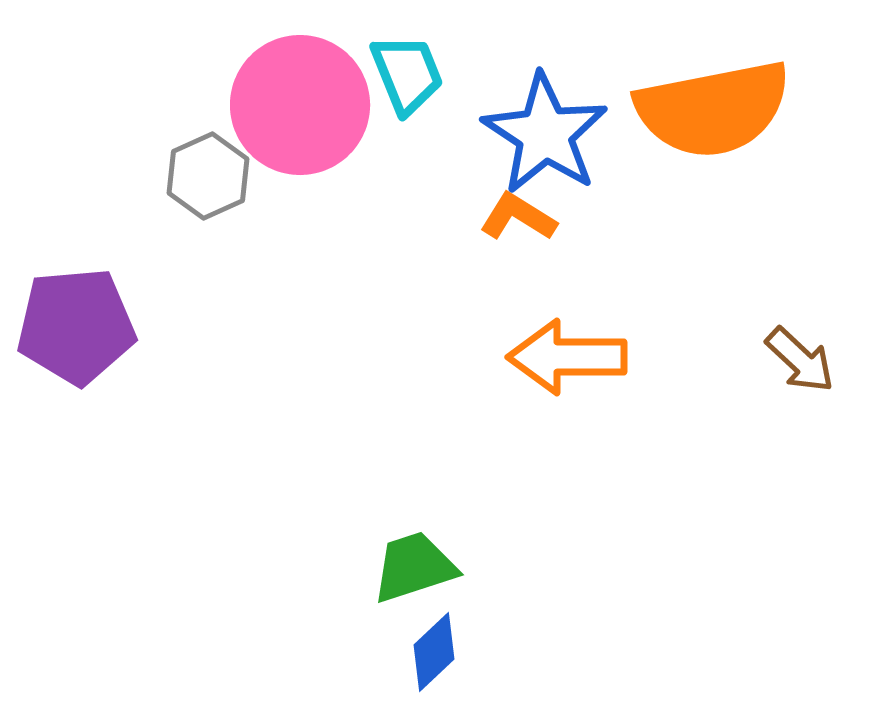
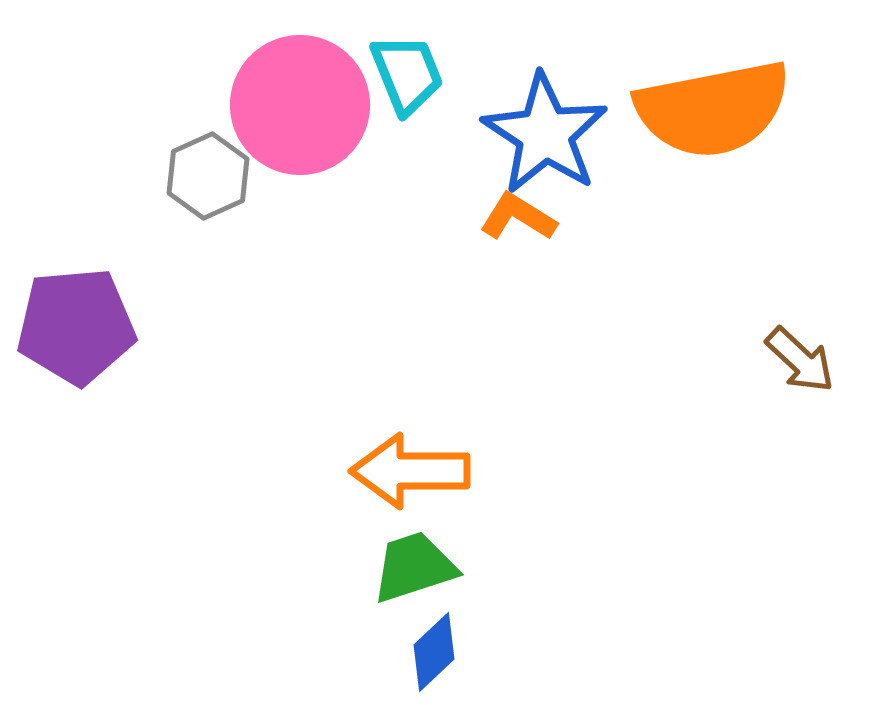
orange arrow: moved 157 px left, 114 px down
